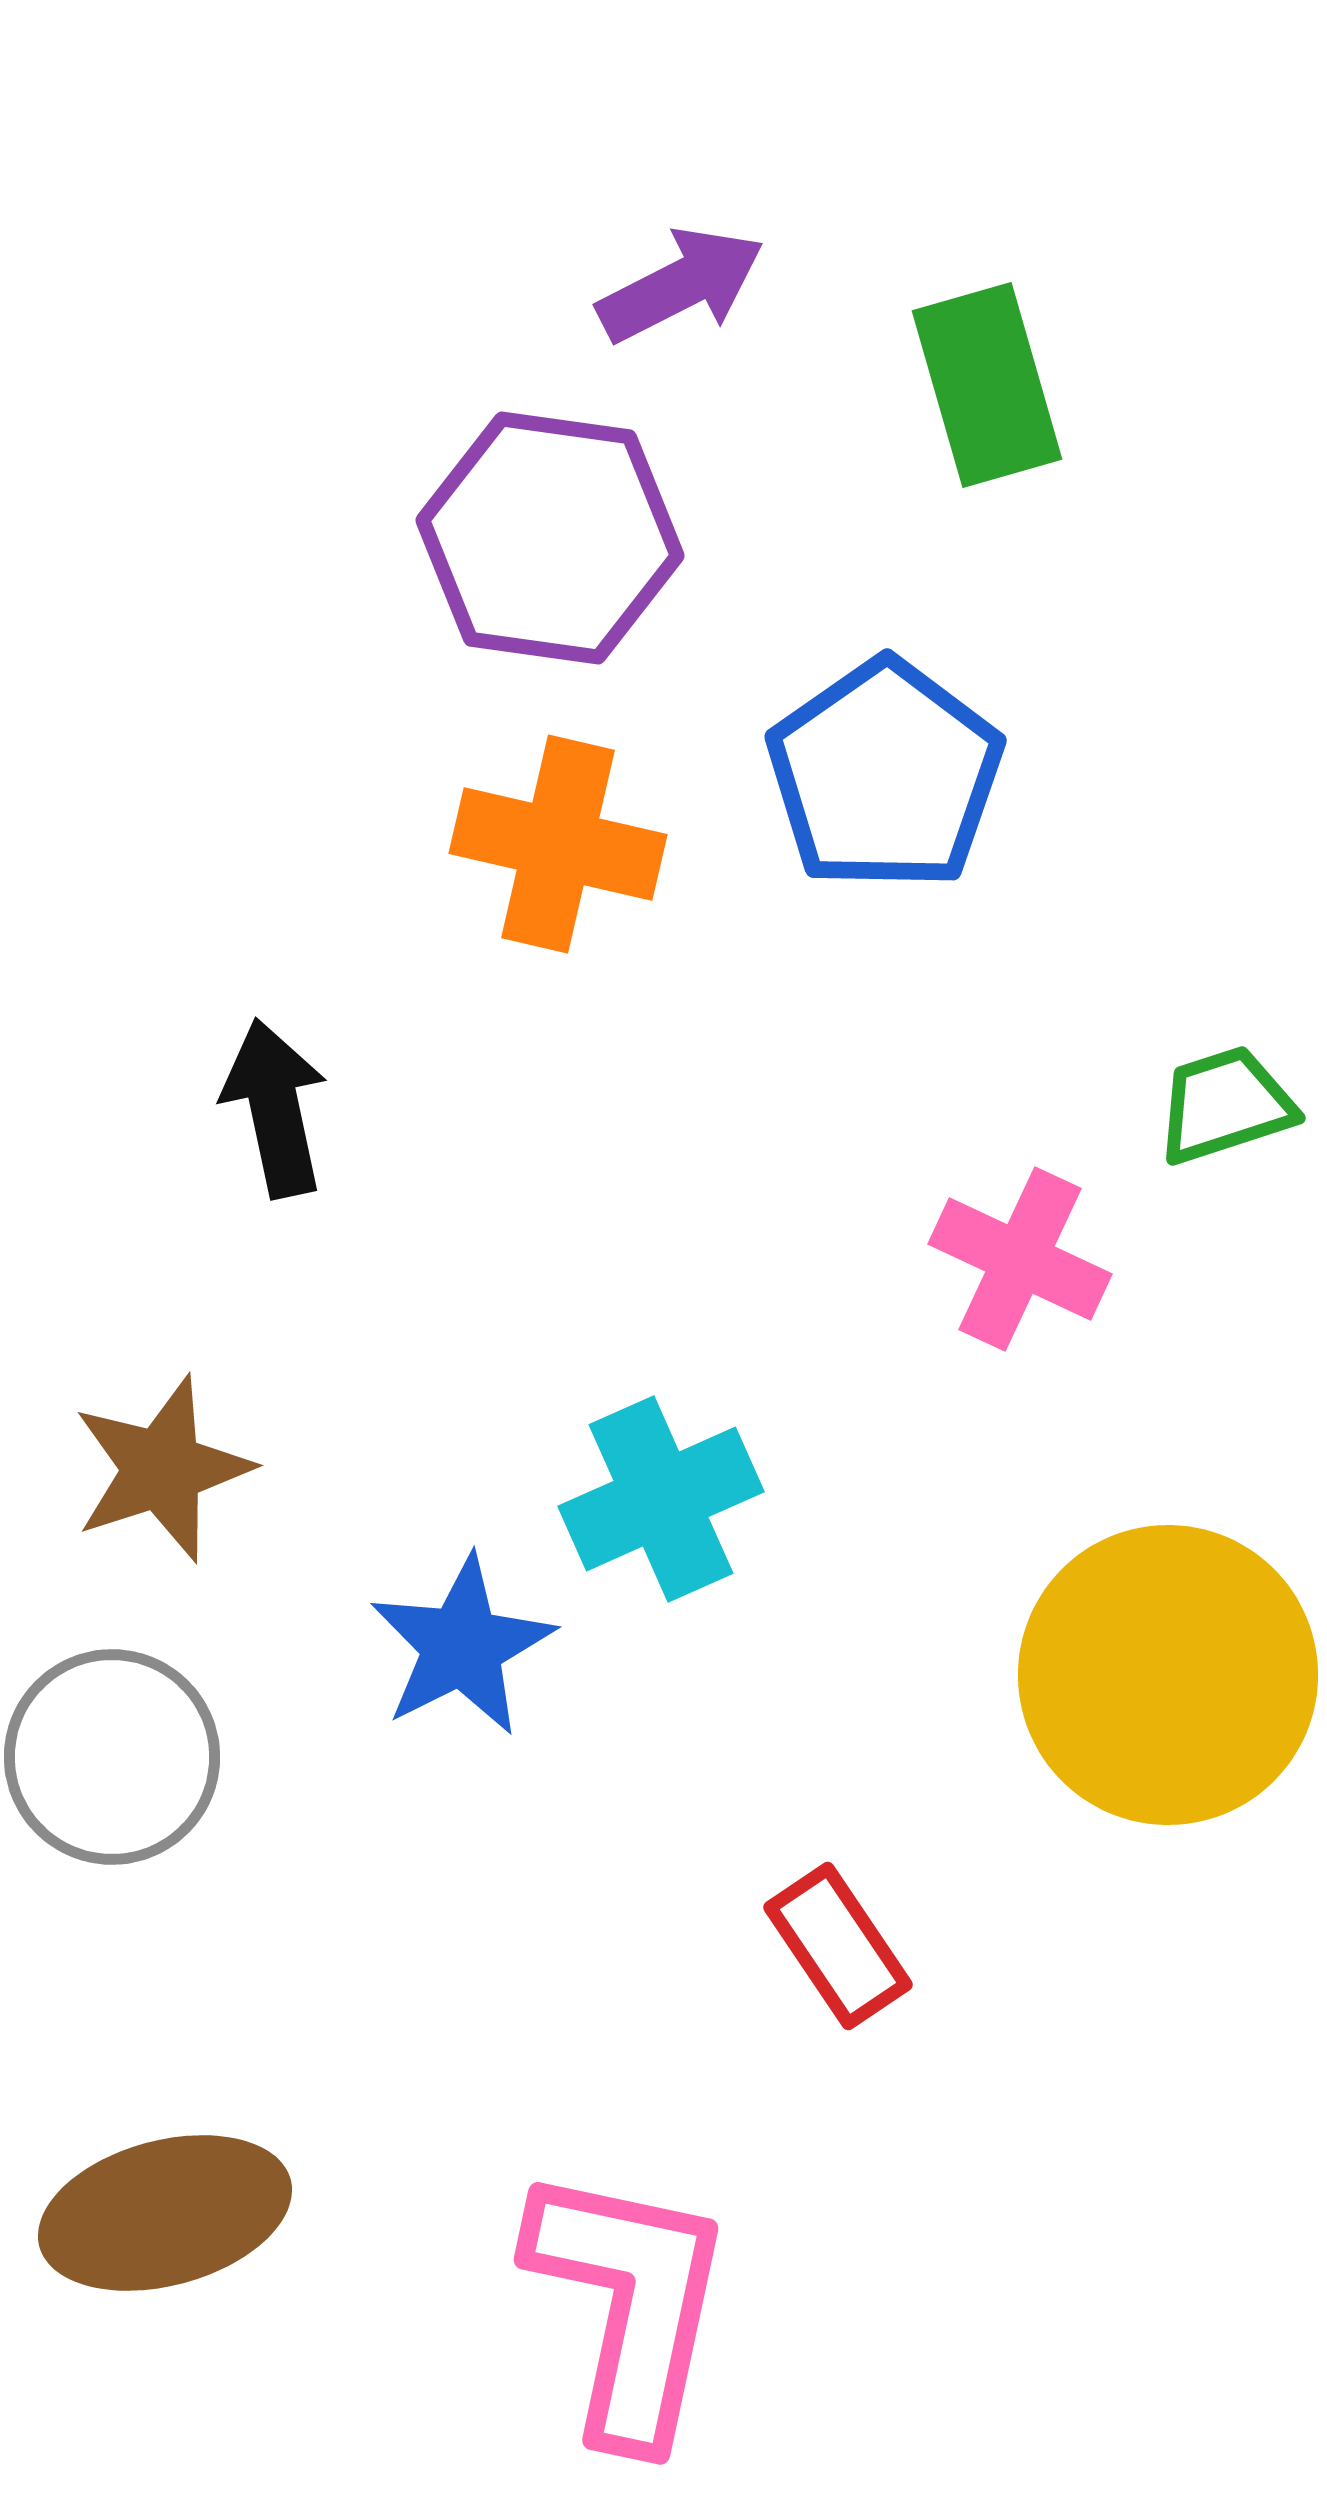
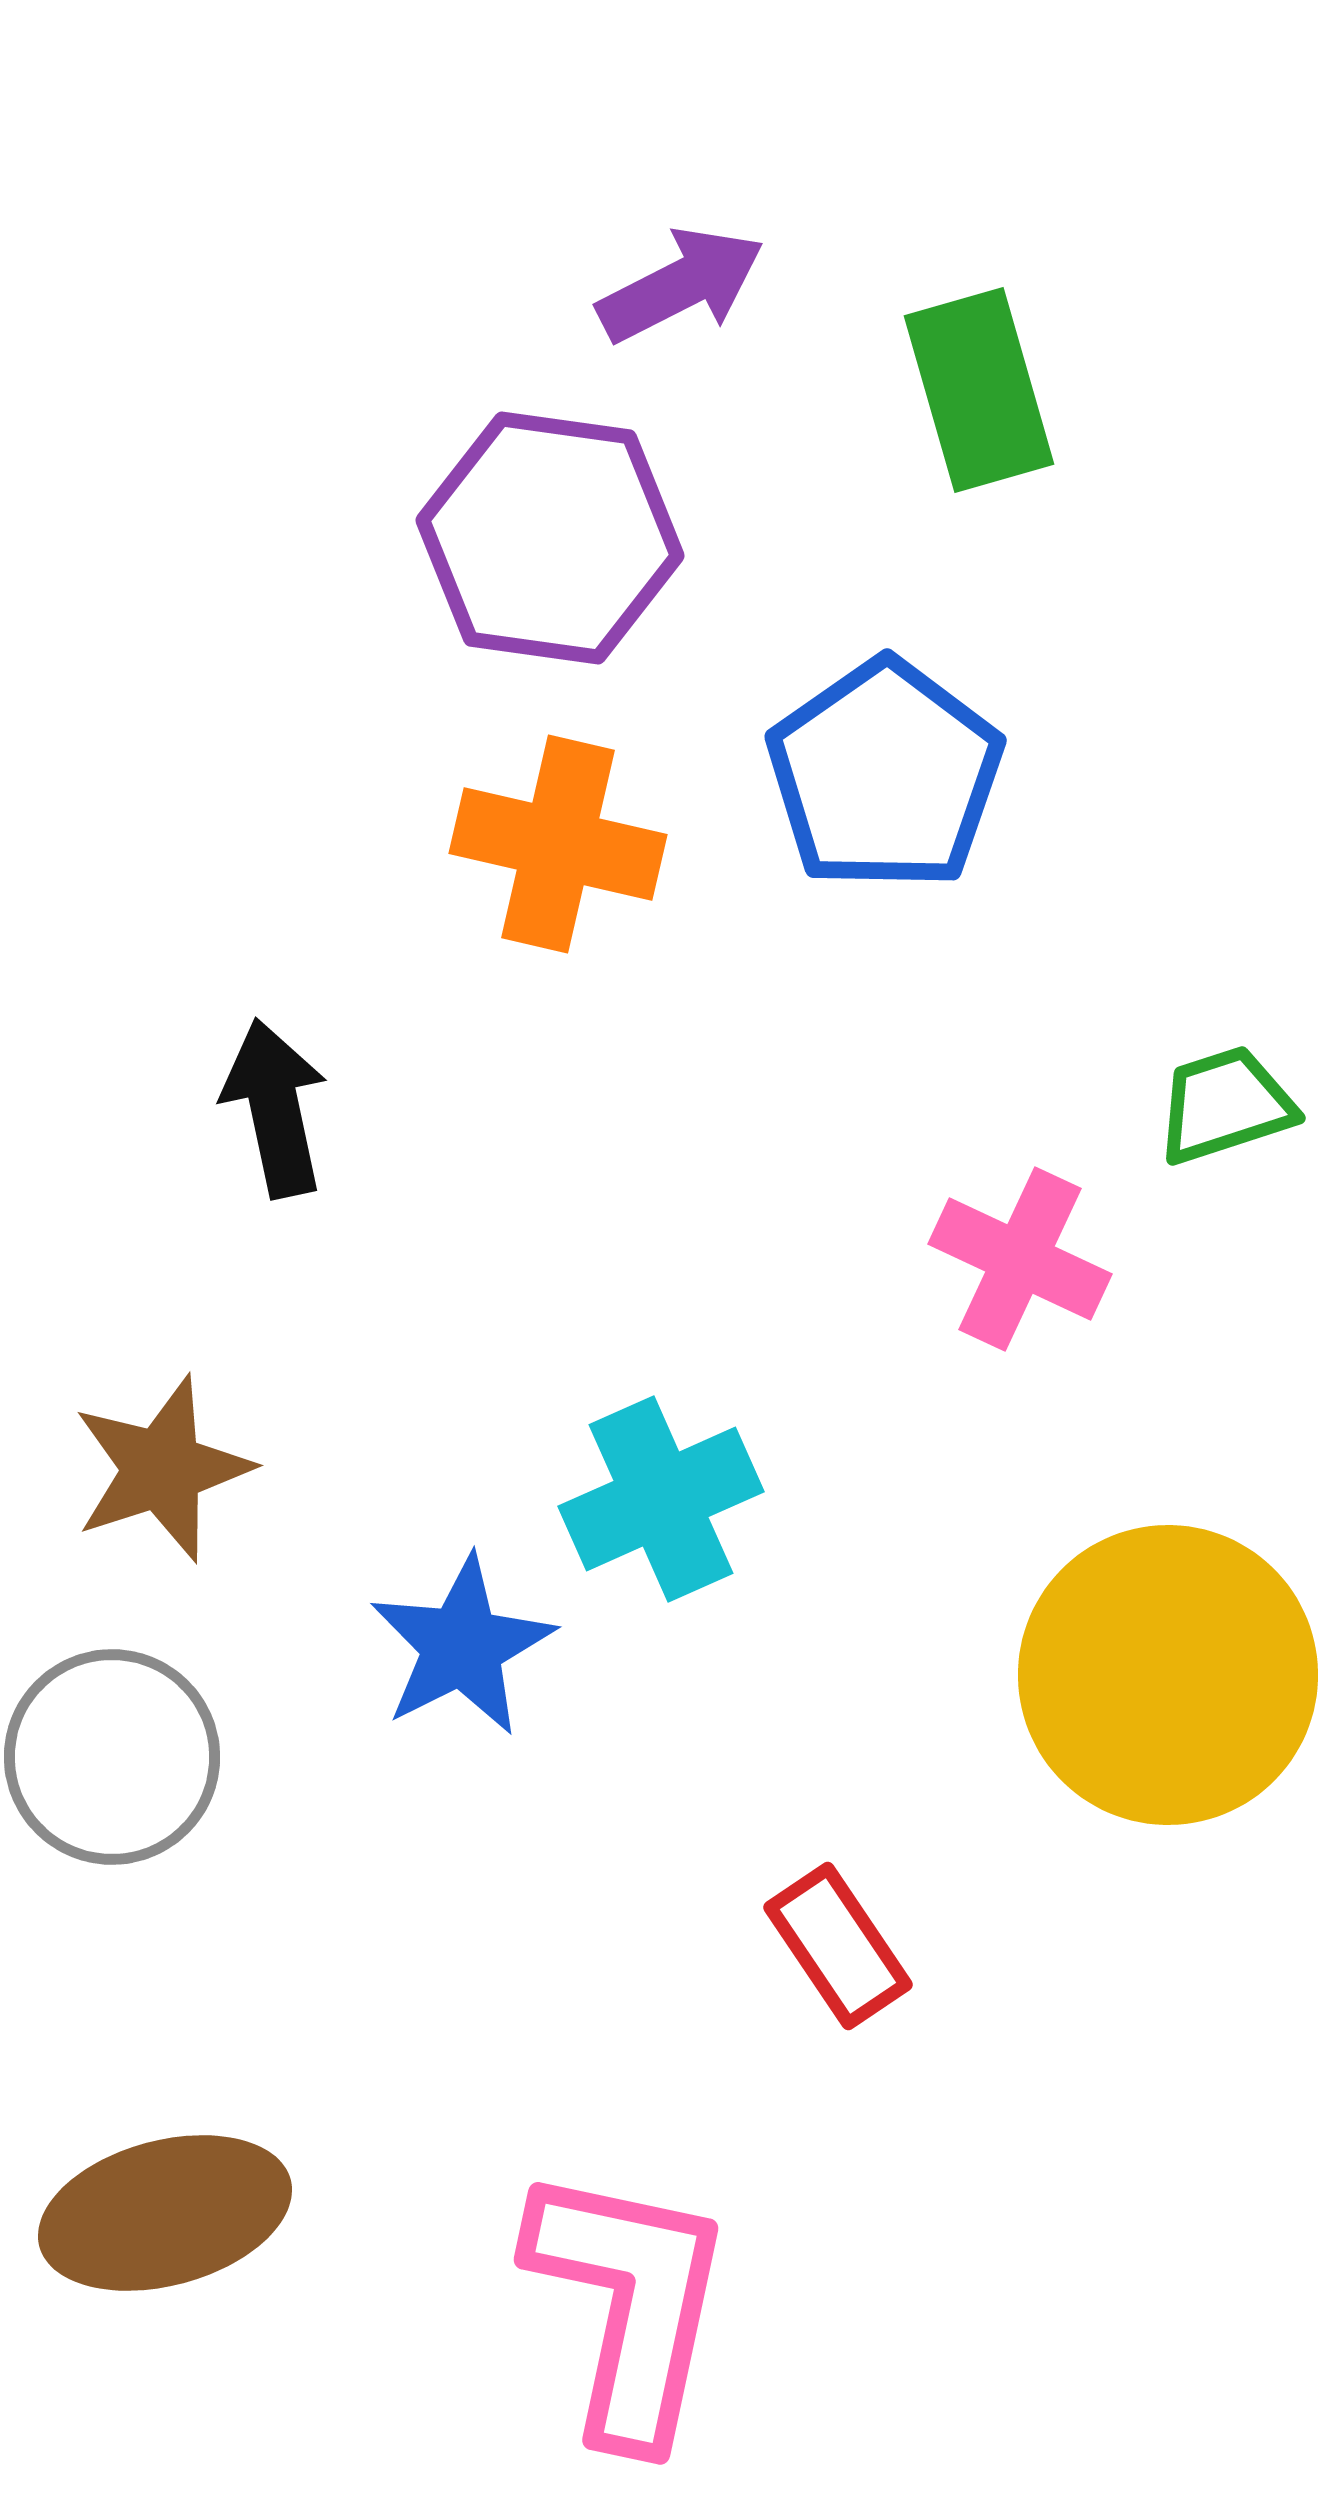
green rectangle: moved 8 px left, 5 px down
